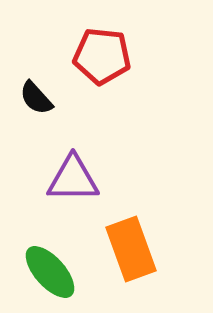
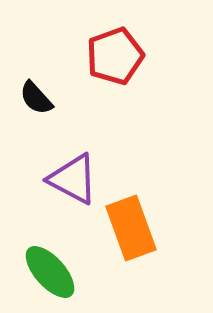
red pentagon: moved 13 px right; rotated 26 degrees counterclockwise
purple triangle: rotated 28 degrees clockwise
orange rectangle: moved 21 px up
